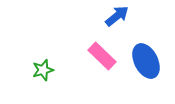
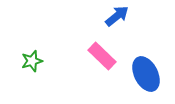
blue ellipse: moved 13 px down
green star: moved 11 px left, 9 px up
